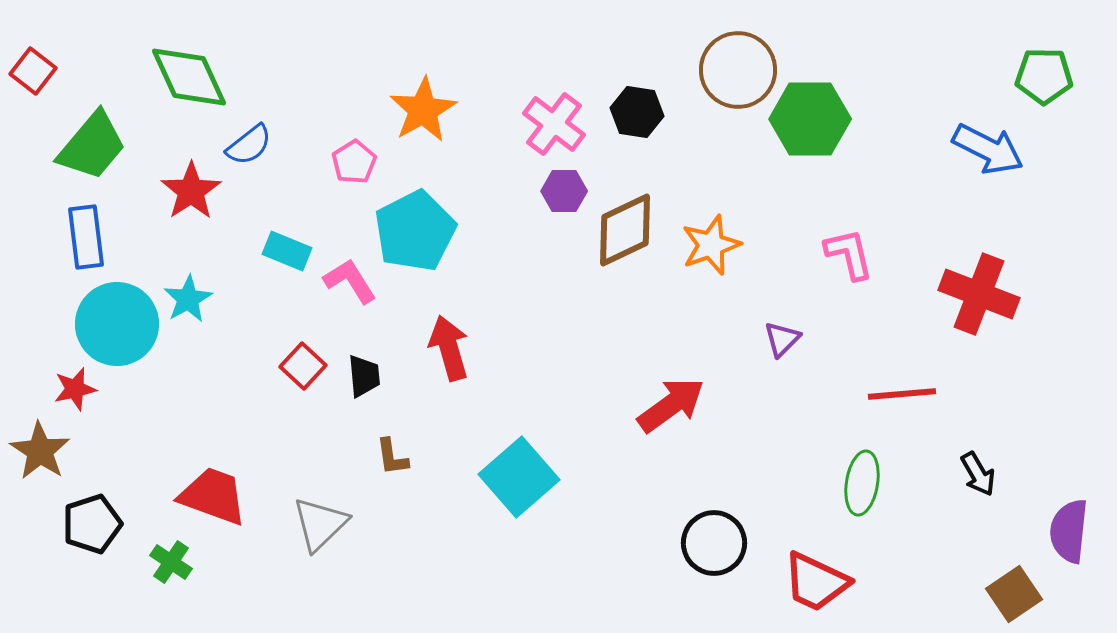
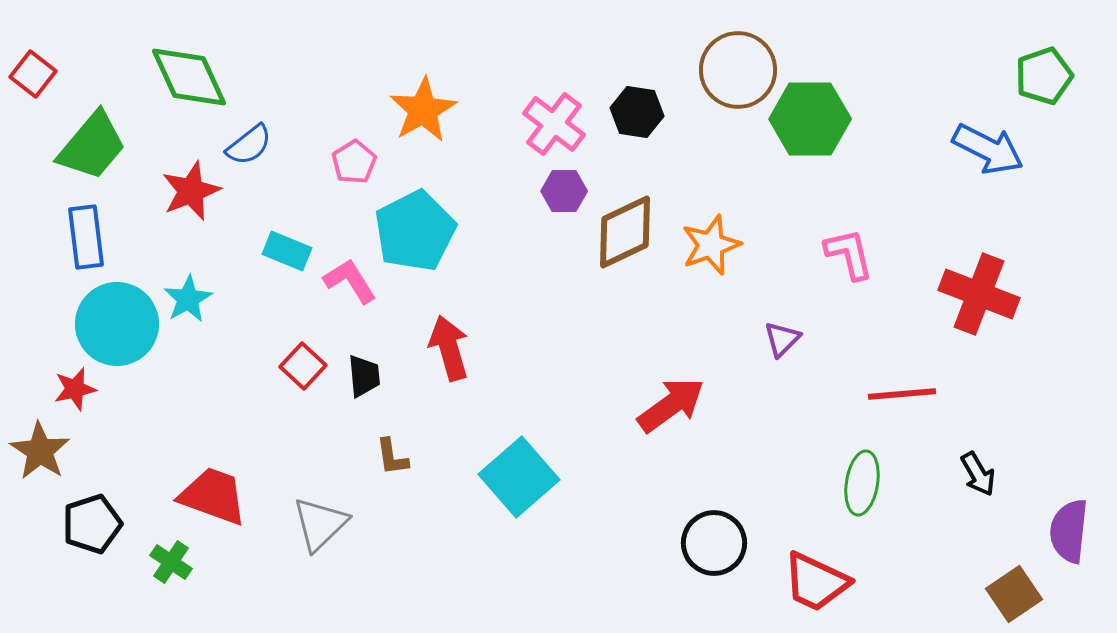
red square at (33, 71): moved 3 px down
green pentagon at (1044, 76): rotated 20 degrees counterclockwise
red star at (191, 191): rotated 12 degrees clockwise
brown diamond at (625, 230): moved 2 px down
